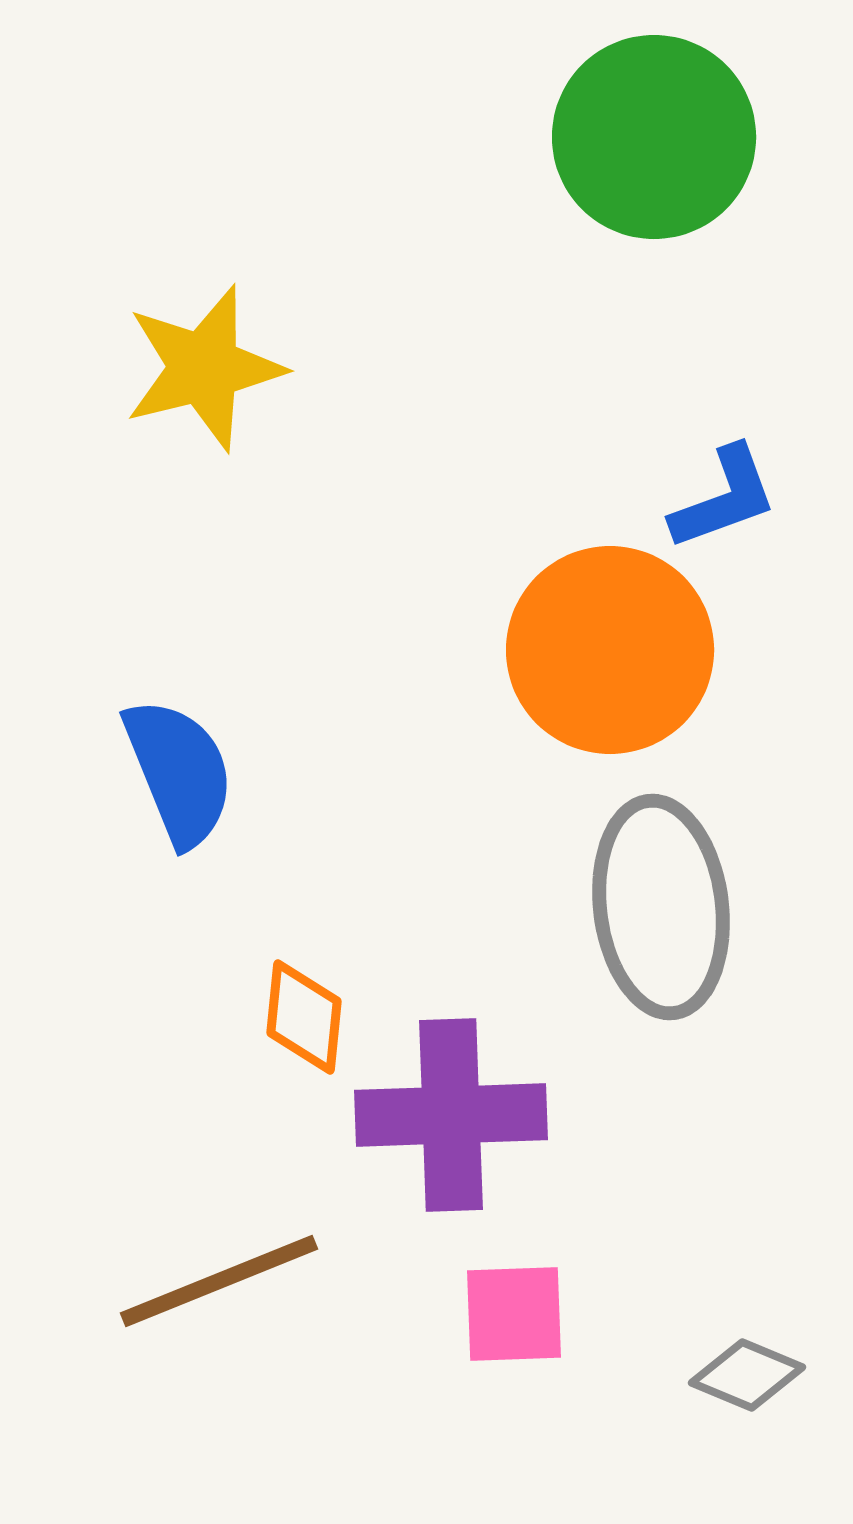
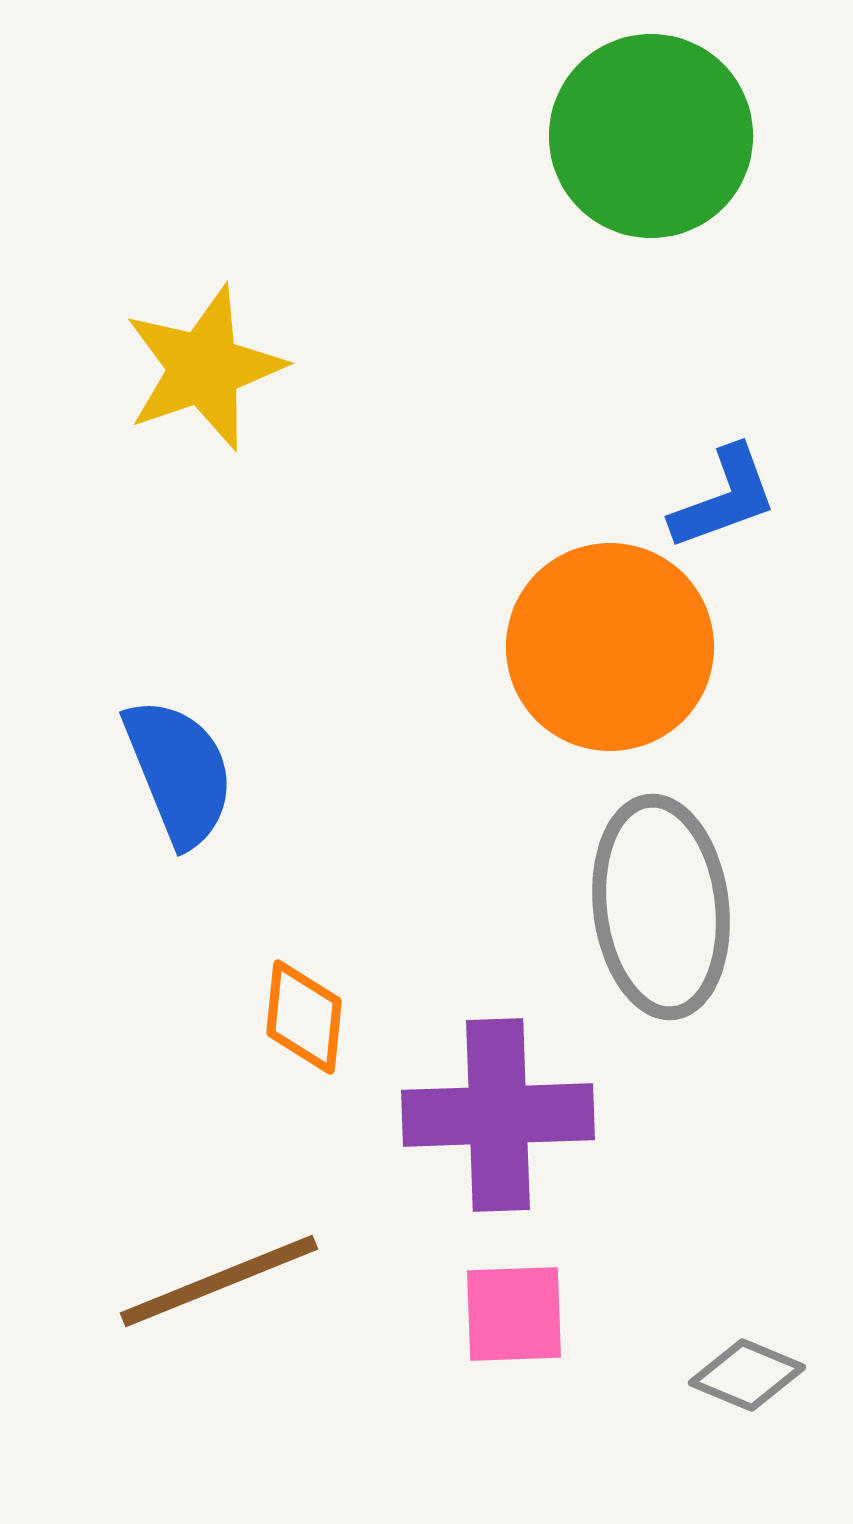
green circle: moved 3 px left, 1 px up
yellow star: rotated 5 degrees counterclockwise
orange circle: moved 3 px up
purple cross: moved 47 px right
